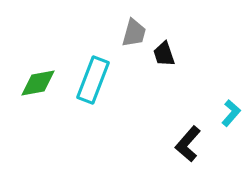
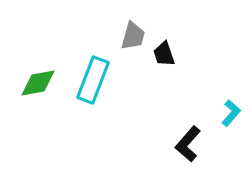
gray trapezoid: moved 1 px left, 3 px down
